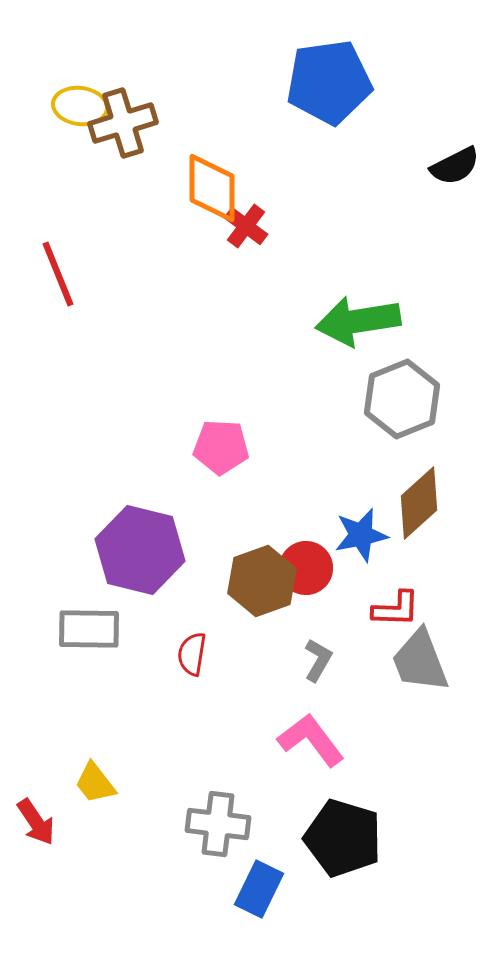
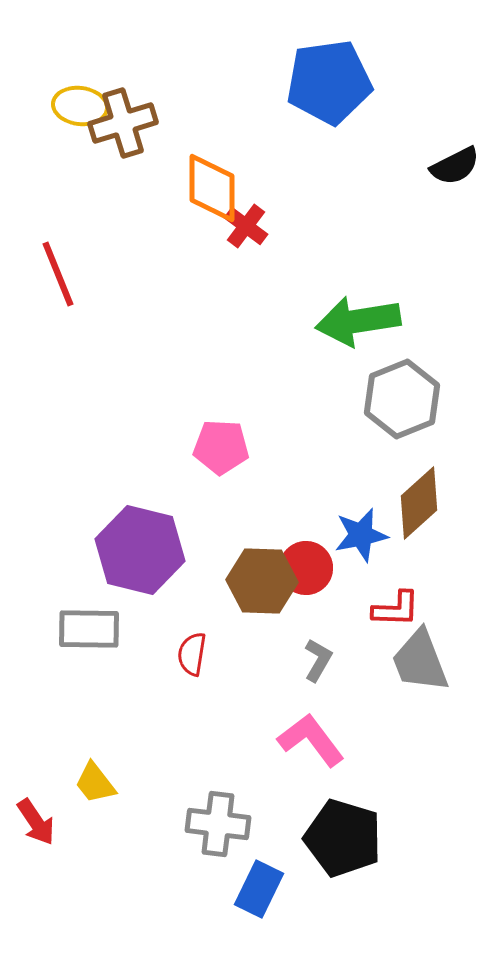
brown hexagon: rotated 22 degrees clockwise
